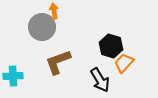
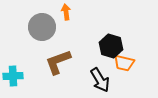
orange arrow: moved 12 px right, 1 px down
orange trapezoid: rotated 120 degrees counterclockwise
